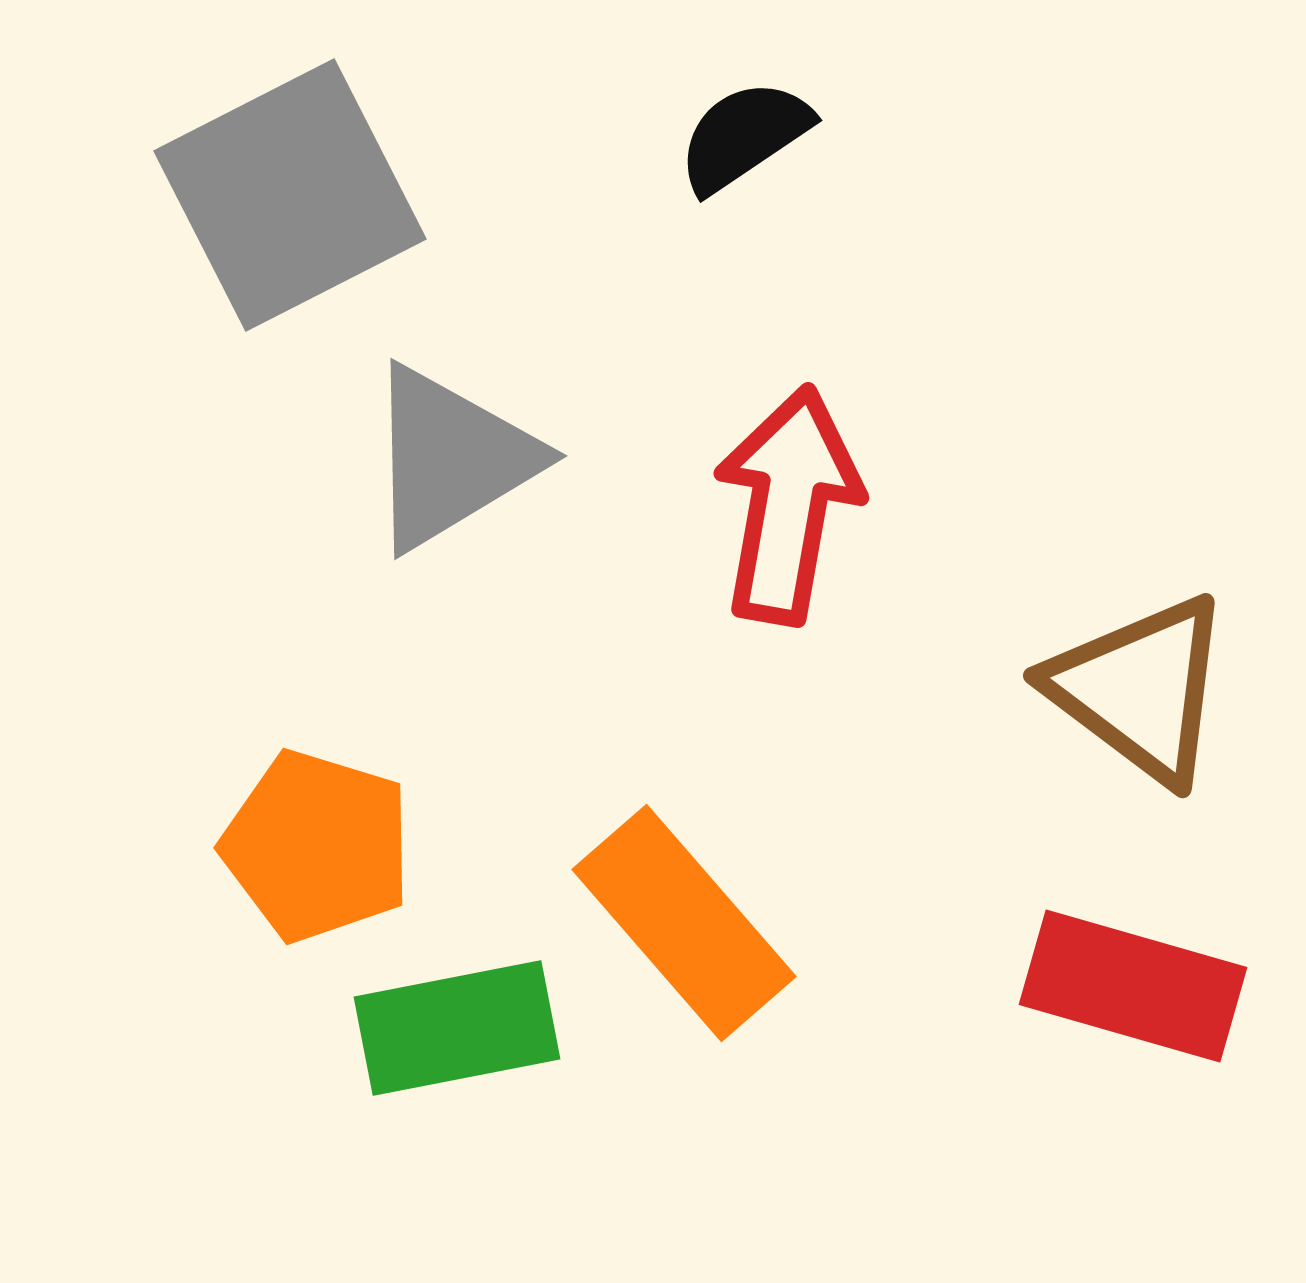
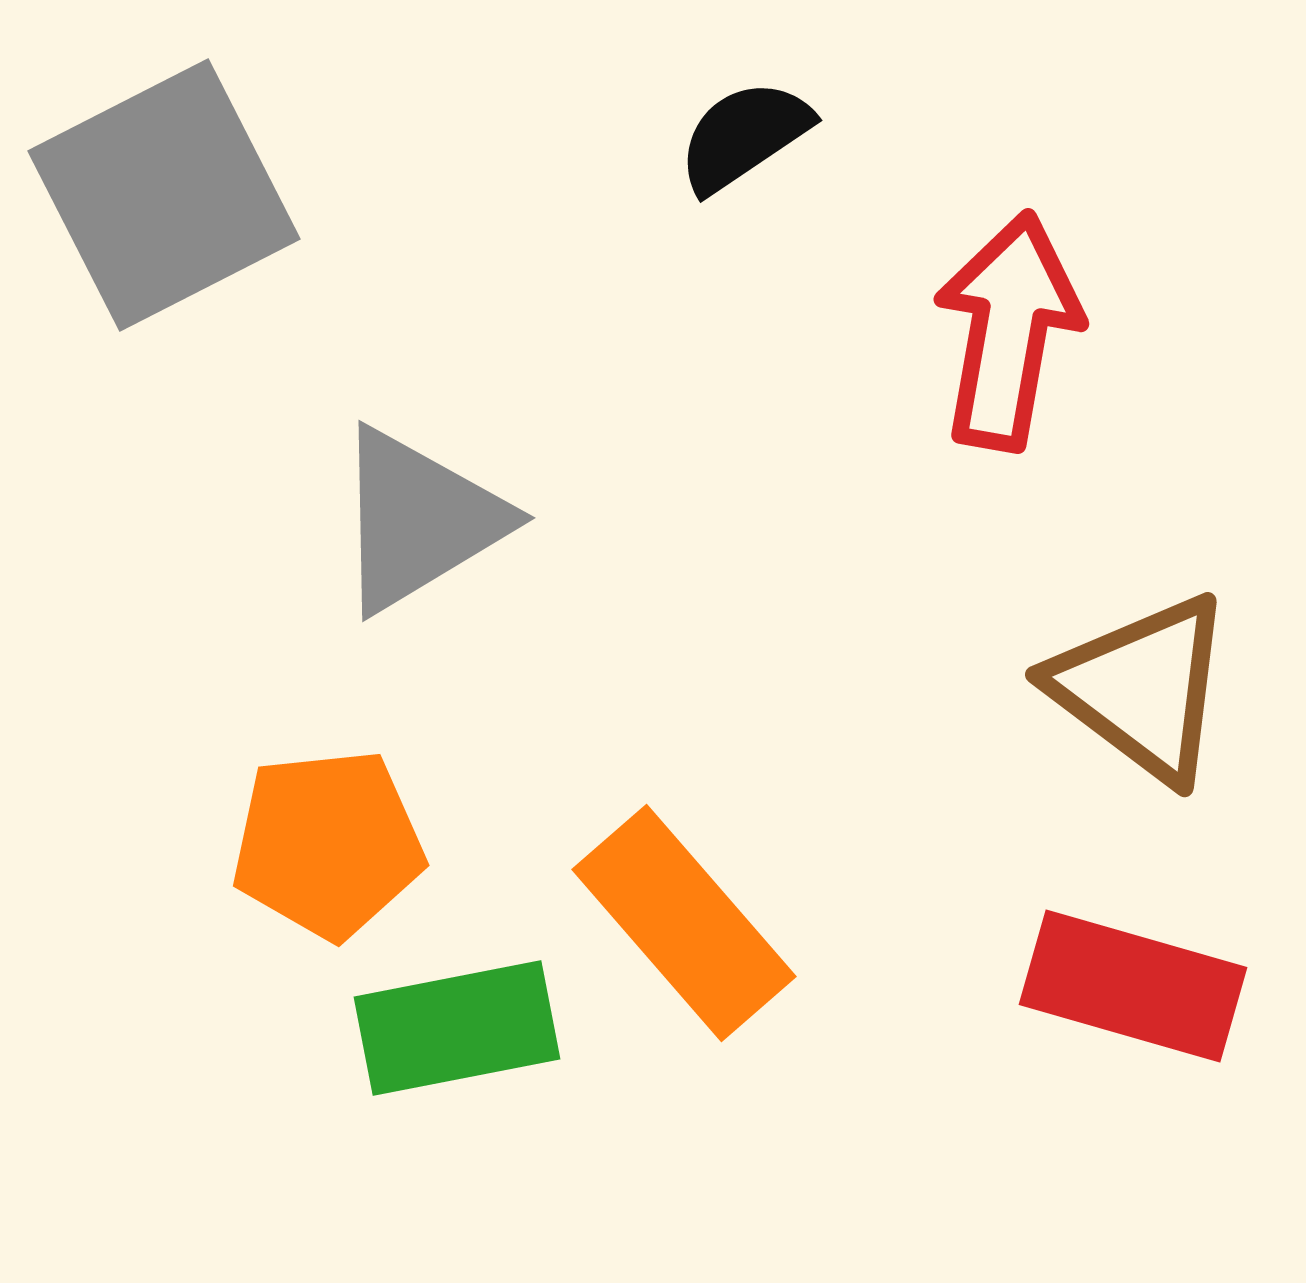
gray square: moved 126 px left
gray triangle: moved 32 px left, 62 px down
red arrow: moved 220 px right, 174 px up
brown triangle: moved 2 px right, 1 px up
orange pentagon: moved 11 px right, 2 px up; rotated 23 degrees counterclockwise
